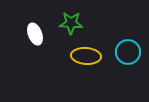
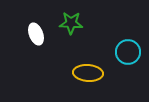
white ellipse: moved 1 px right
yellow ellipse: moved 2 px right, 17 px down
